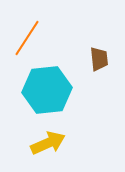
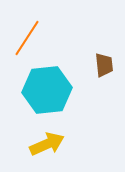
brown trapezoid: moved 5 px right, 6 px down
yellow arrow: moved 1 px left, 1 px down
